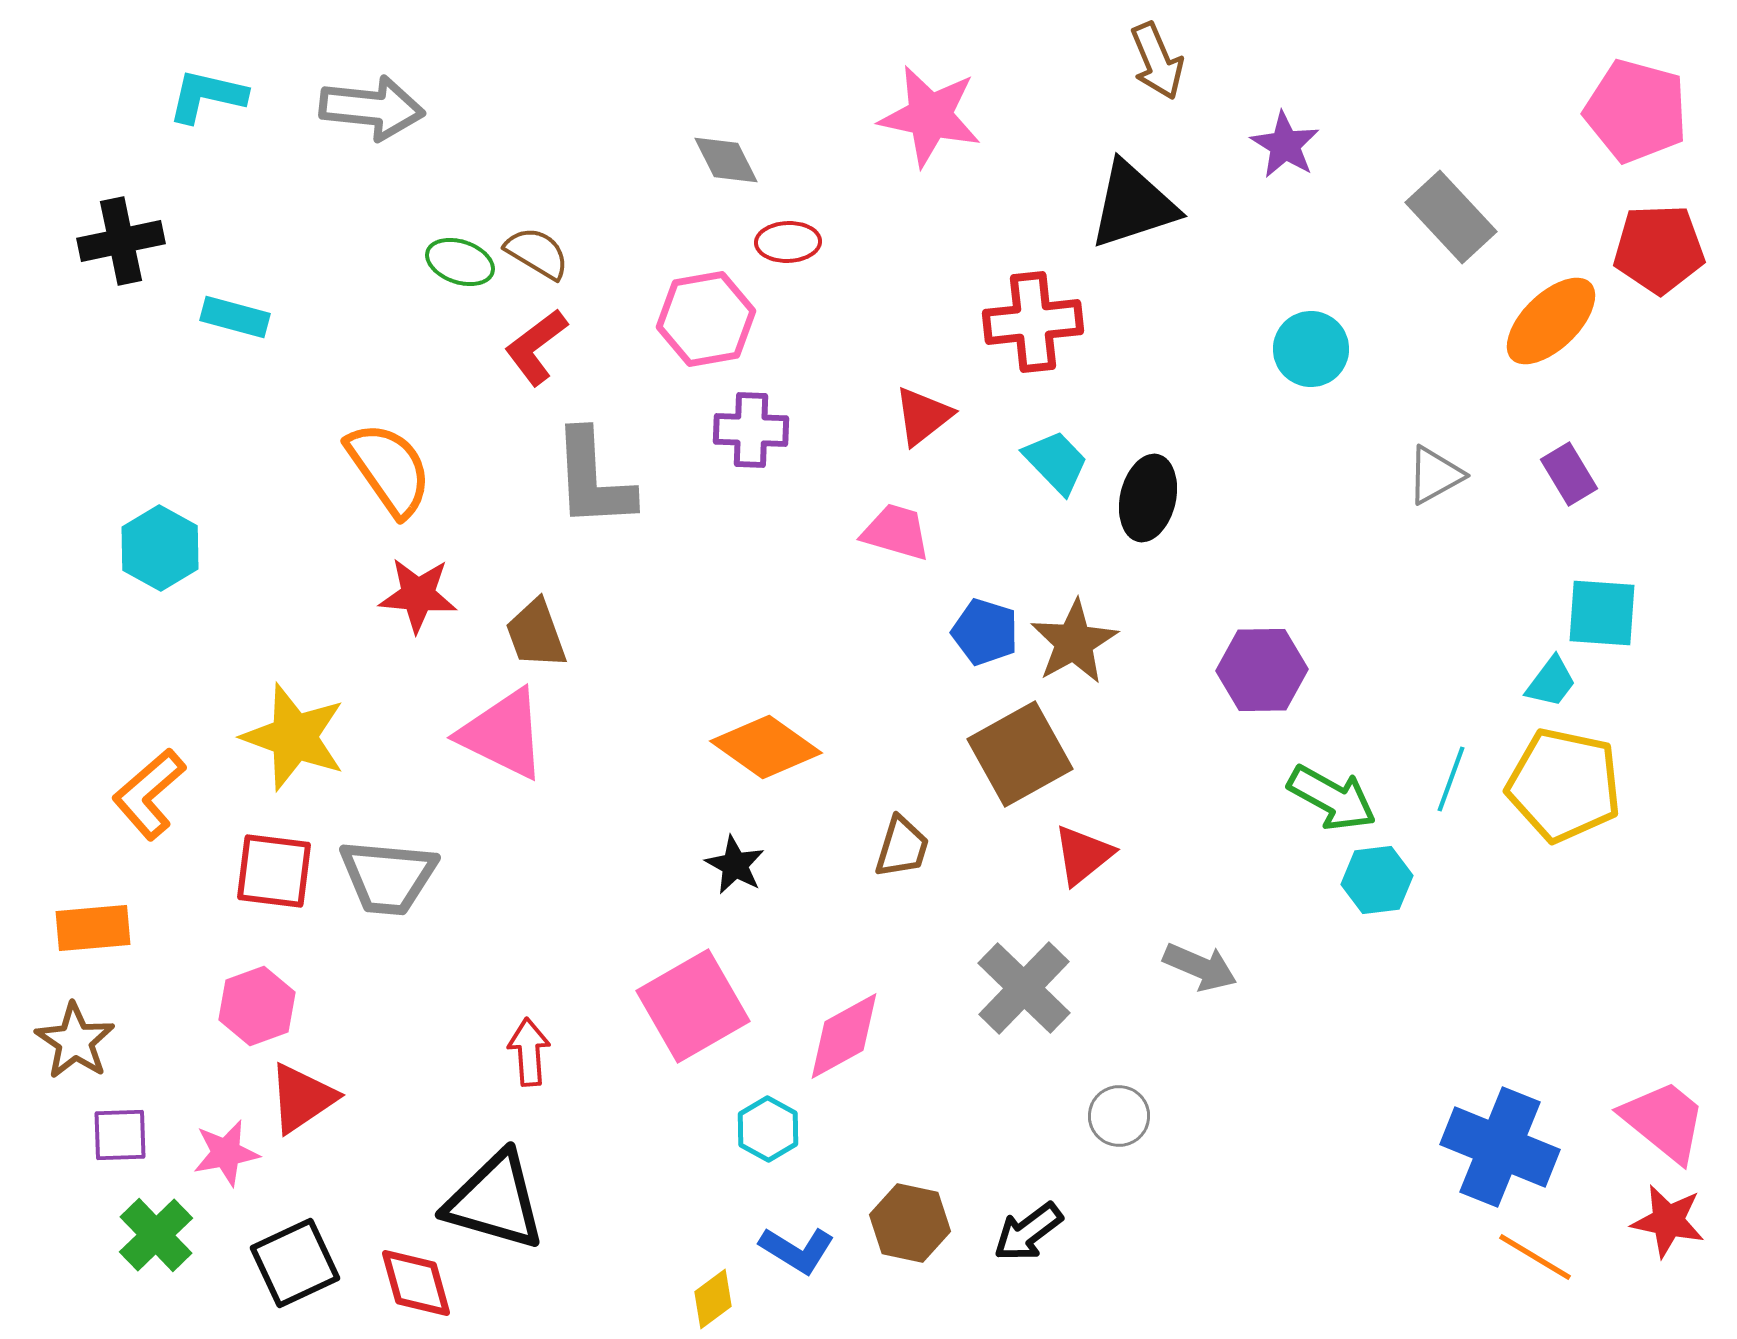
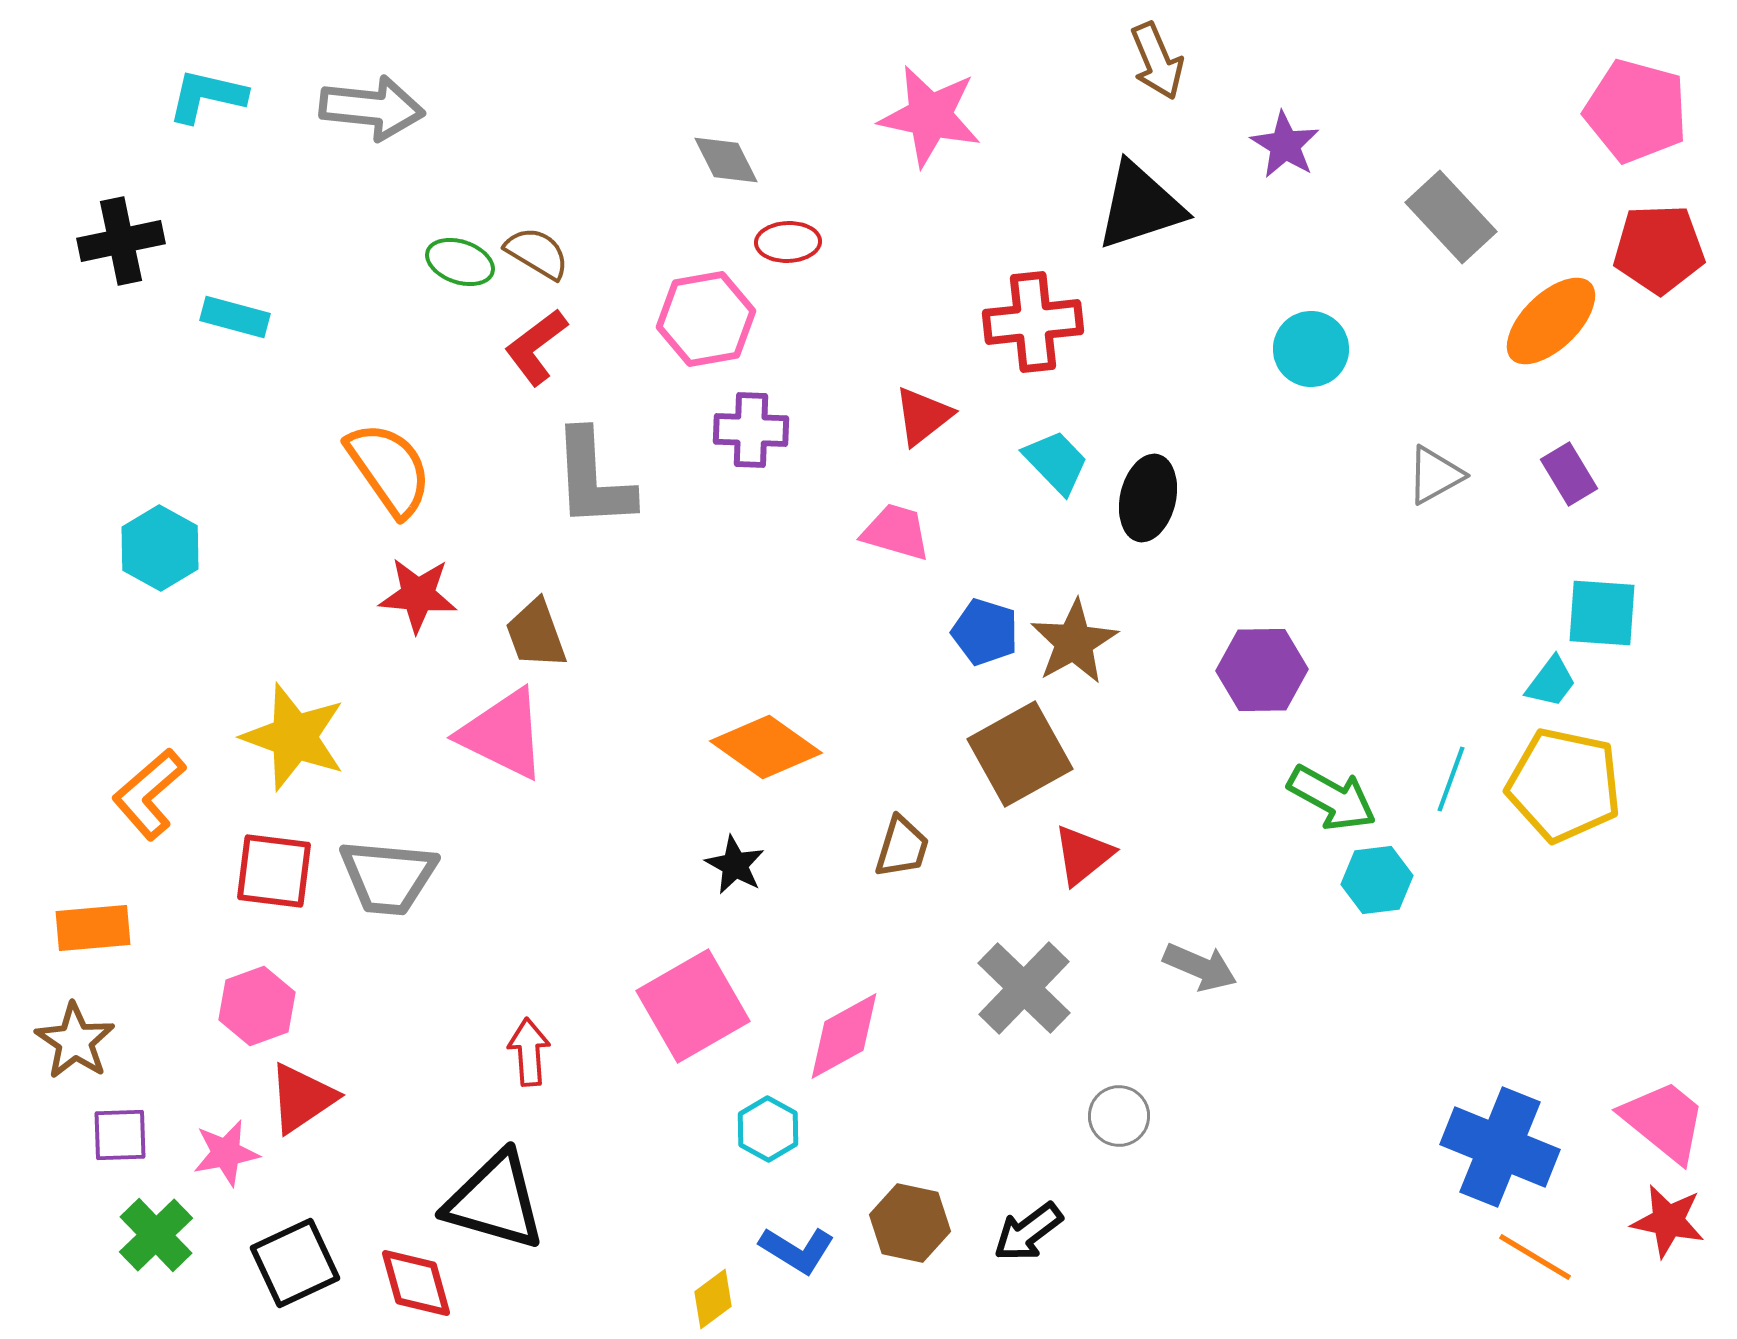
black triangle at (1133, 205): moved 7 px right, 1 px down
